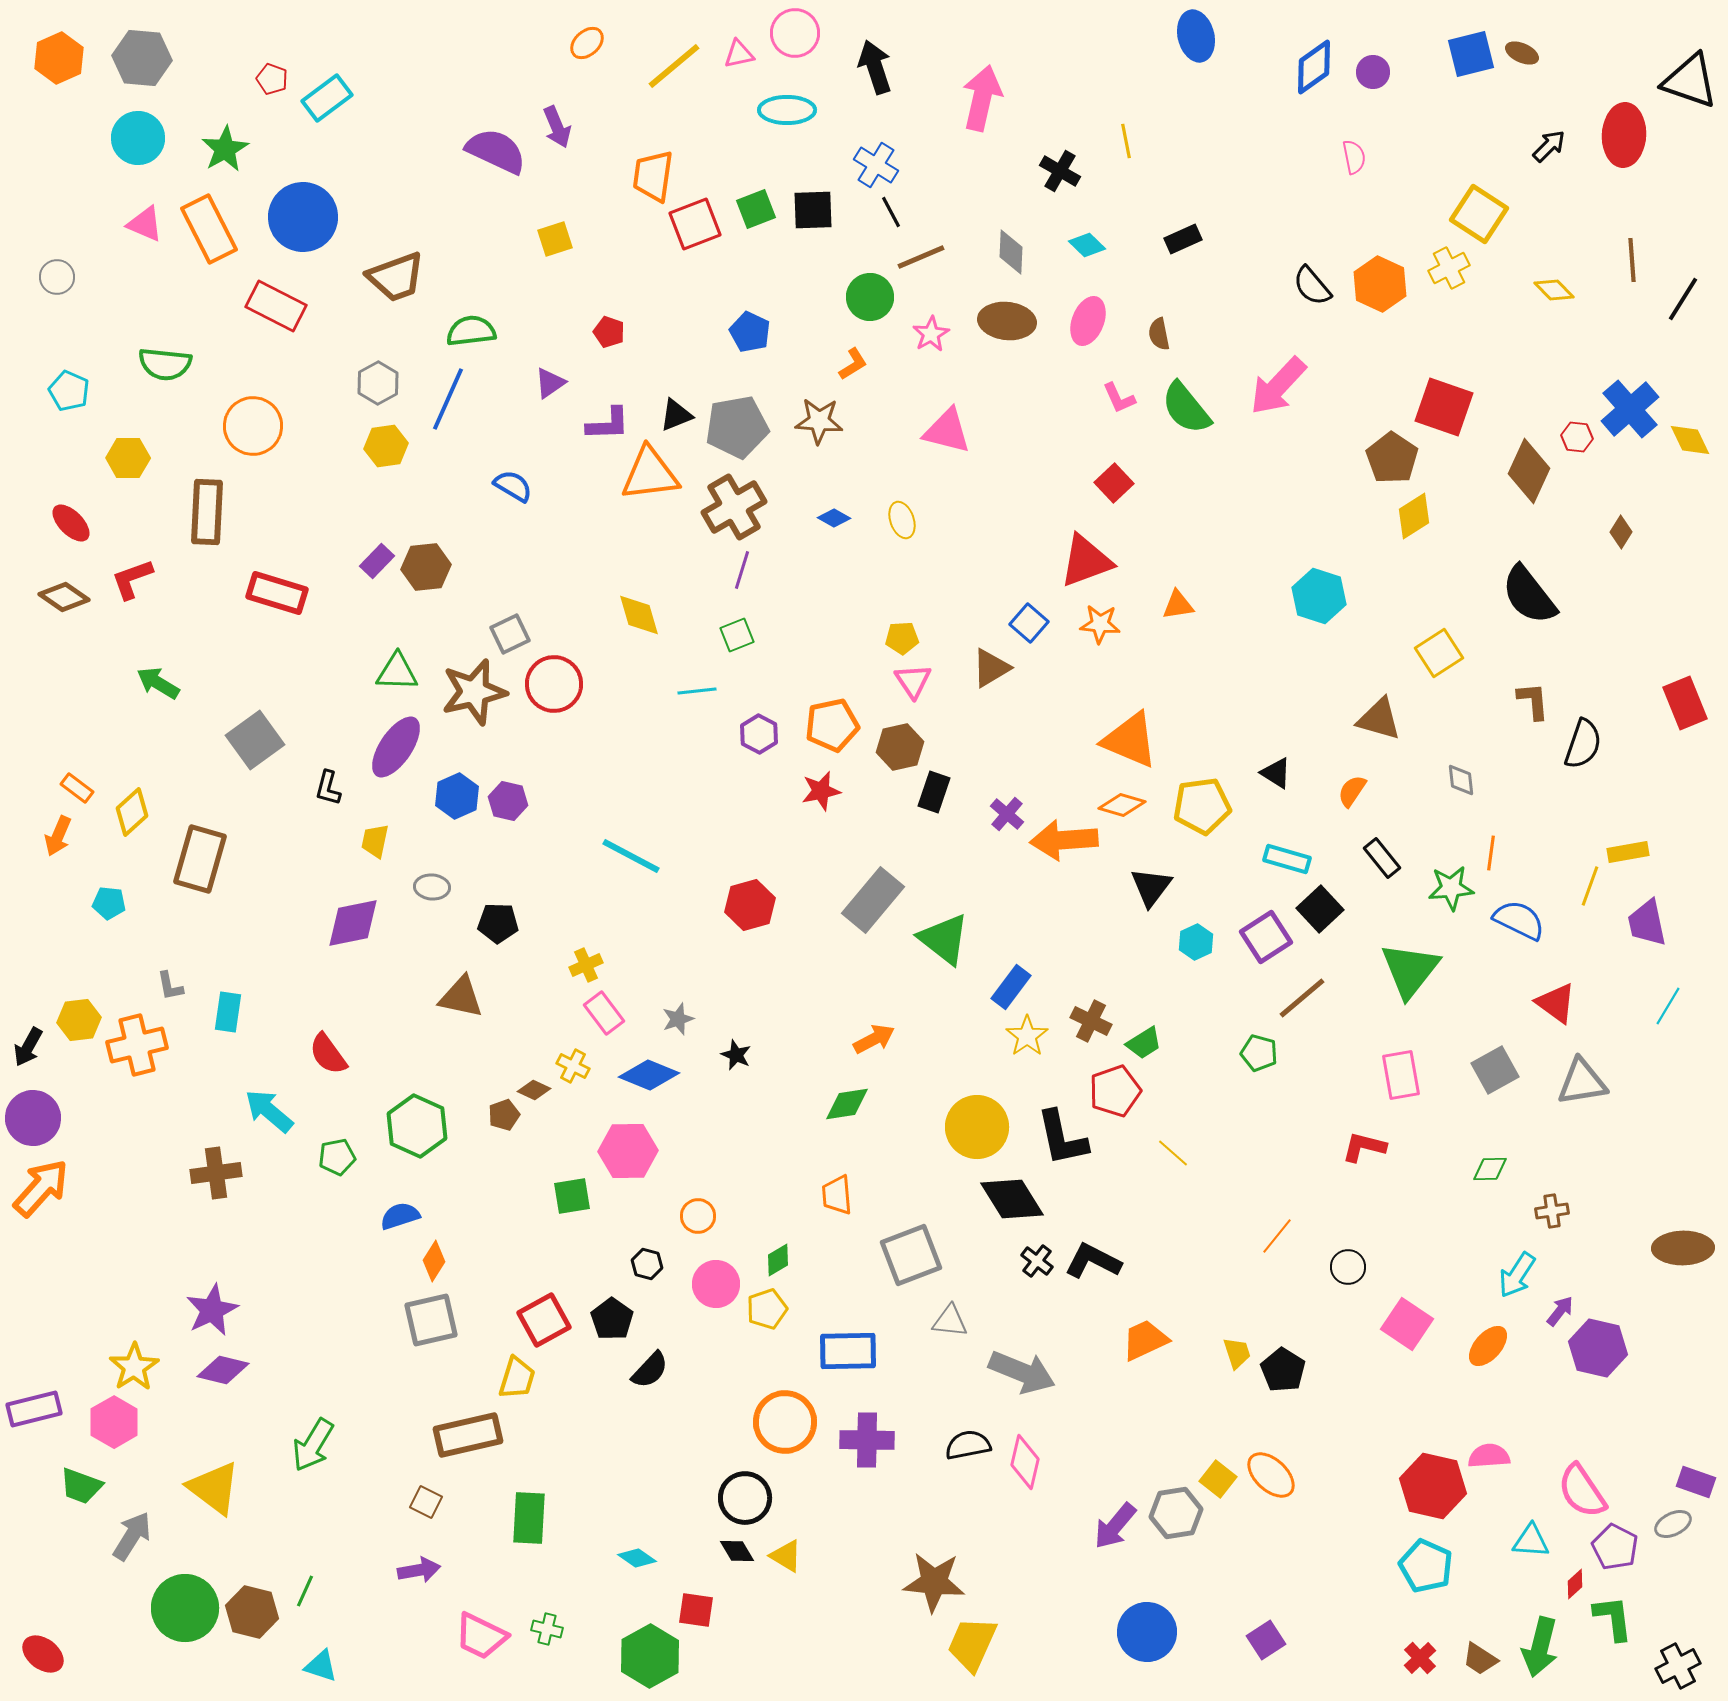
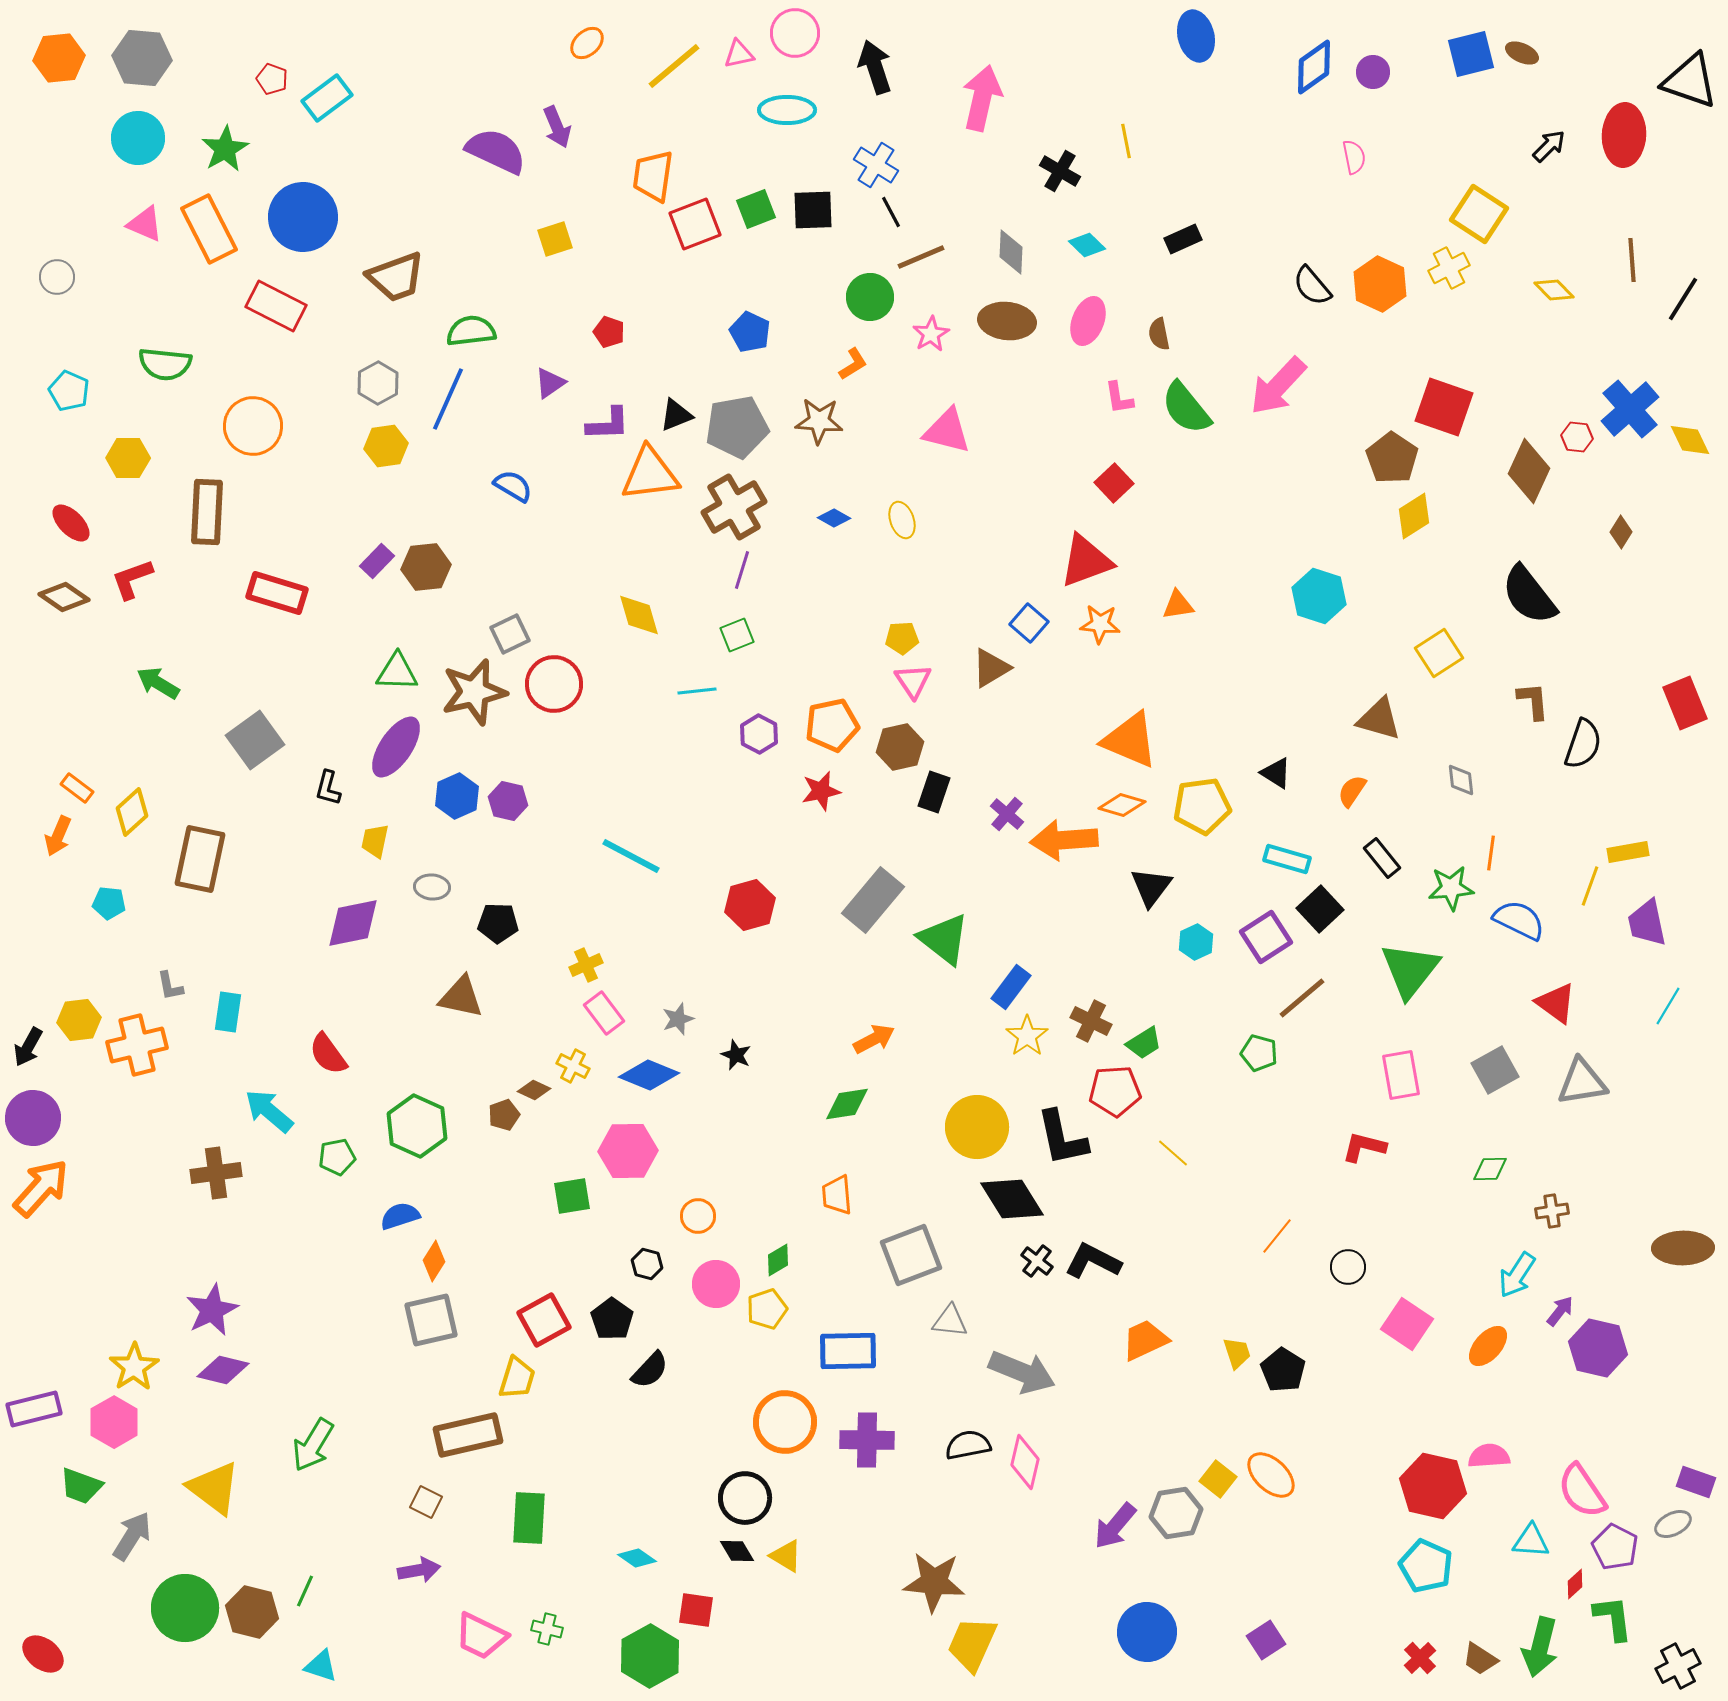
orange hexagon at (59, 58): rotated 18 degrees clockwise
pink L-shape at (1119, 398): rotated 15 degrees clockwise
brown rectangle at (200, 859): rotated 4 degrees counterclockwise
red pentagon at (1115, 1091): rotated 15 degrees clockwise
